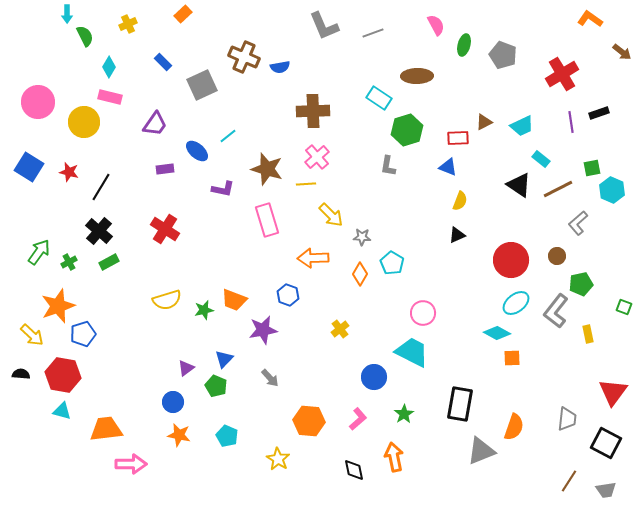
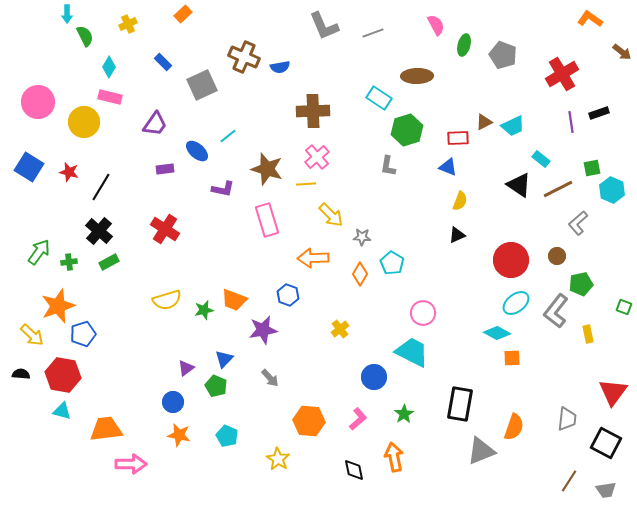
cyan trapezoid at (522, 126): moved 9 px left
green cross at (69, 262): rotated 21 degrees clockwise
